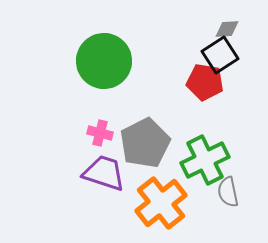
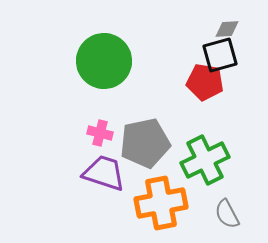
black square: rotated 18 degrees clockwise
gray pentagon: rotated 15 degrees clockwise
gray semicircle: moved 1 px left, 22 px down; rotated 16 degrees counterclockwise
orange cross: rotated 27 degrees clockwise
